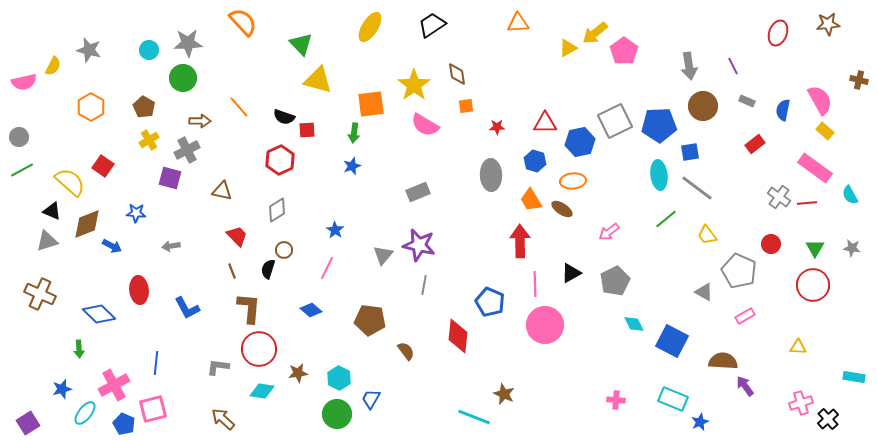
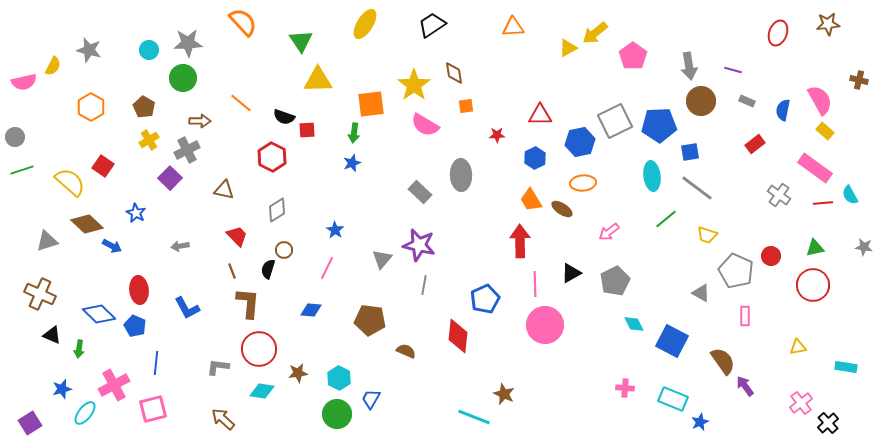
orange triangle at (518, 23): moved 5 px left, 4 px down
yellow ellipse at (370, 27): moved 5 px left, 3 px up
green triangle at (301, 44): moved 3 px up; rotated 10 degrees clockwise
pink pentagon at (624, 51): moved 9 px right, 5 px down
purple line at (733, 66): moved 4 px down; rotated 48 degrees counterclockwise
brown diamond at (457, 74): moved 3 px left, 1 px up
yellow triangle at (318, 80): rotated 16 degrees counterclockwise
brown circle at (703, 106): moved 2 px left, 5 px up
orange line at (239, 107): moved 2 px right, 4 px up; rotated 10 degrees counterclockwise
red triangle at (545, 123): moved 5 px left, 8 px up
red star at (497, 127): moved 8 px down
gray circle at (19, 137): moved 4 px left
red hexagon at (280, 160): moved 8 px left, 3 px up; rotated 8 degrees counterclockwise
blue hexagon at (535, 161): moved 3 px up; rotated 15 degrees clockwise
blue star at (352, 166): moved 3 px up
green line at (22, 170): rotated 10 degrees clockwise
gray ellipse at (491, 175): moved 30 px left
cyan ellipse at (659, 175): moved 7 px left, 1 px down
purple square at (170, 178): rotated 30 degrees clockwise
orange ellipse at (573, 181): moved 10 px right, 2 px down
brown triangle at (222, 191): moved 2 px right, 1 px up
gray rectangle at (418, 192): moved 2 px right; rotated 65 degrees clockwise
gray cross at (779, 197): moved 2 px up
red line at (807, 203): moved 16 px right
black triangle at (52, 211): moved 124 px down
blue star at (136, 213): rotated 24 degrees clockwise
brown diamond at (87, 224): rotated 64 degrees clockwise
yellow trapezoid at (707, 235): rotated 35 degrees counterclockwise
red circle at (771, 244): moved 12 px down
gray arrow at (171, 246): moved 9 px right
green triangle at (815, 248): rotated 48 degrees clockwise
gray star at (852, 248): moved 12 px right, 1 px up
gray triangle at (383, 255): moved 1 px left, 4 px down
gray pentagon at (739, 271): moved 3 px left
gray triangle at (704, 292): moved 3 px left, 1 px down
blue pentagon at (490, 302): moved 5 px left, 3 px up; rotated 24 degrees clockwise
brown L-shape at (249, 308): moved 1 px left, 5 px up
blue diamond at (311, 310): rotated 35 degrees counterclockwise
pink rectangle at (745, 316): rotated 60 degrees counterclockwise
yellow triangle at (798, 347): rotated 12 degrees counterclockwise
green arrow at (79, 349): rotated 12 degrees clockwise
brown semicircle at (406, 351): rotated 30 degrees counterclockwise
brown semicircle at (723, 361): rotated 52 degrees clockwise
cyan rectangle at (854, 377): moved 8 px left, 10 px up
pink cross at (616, 400): moved 9 px right, 12 px up
pink cross at (801, 403): rotated 20 degrees counterclockwise
black cross at (828, 419): moved 4 px down
purple square at (28, 423): moved 2 px right
blue pentagon at (124, 424): moved 11 px right, 98 px up
